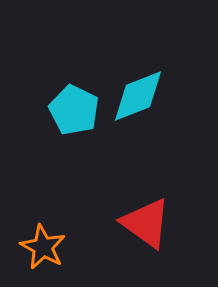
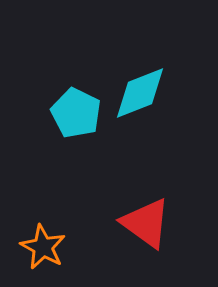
cyan diamond: moved 2 px right, 3 px up
cyan pentagon: moved 2 px right, 3 px down
